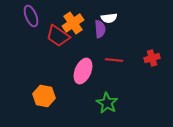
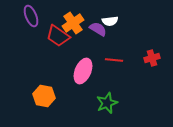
white semicircle: moved 1 px right, 3 px down
purple semicircle: moved 2 px left; rotated 54 degrees counterclockwise
green star: rotated 20 degrees clockwise
